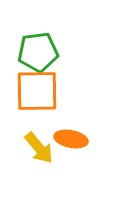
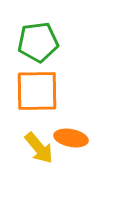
green pentagon: moved 10 px up
orange ellipse: moved 1 px up
